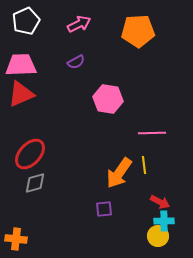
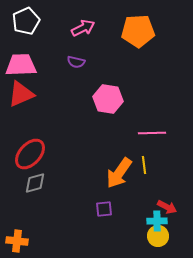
pink arrow: moved 4 px right, 4 px down
purple semicircle: rotated 42 degrees clockwise
red arrow: moved 7 px right, 5 px down
cyan cross: moved 7 px left
orange cross: moved 1 px right, 2 px down
